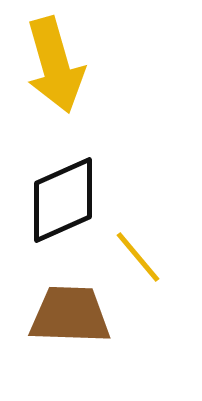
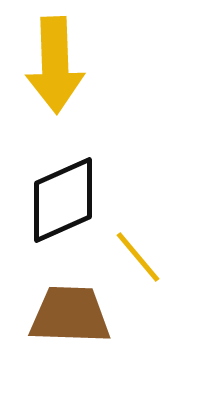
yellow arrow: rotated 14 degrees clockwise
